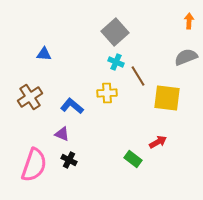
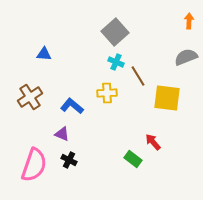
red arrow: moved 5 px left; rotated 102 degrees counterclockwise
